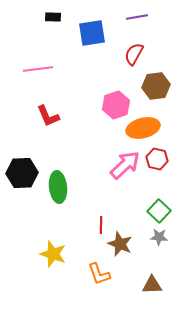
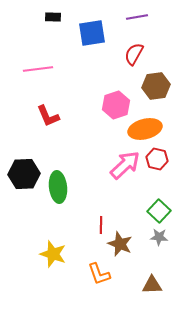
orange ellipse: moved 2 px right, 1 px down
black hexagon: moved 2 px right, 1 px down
